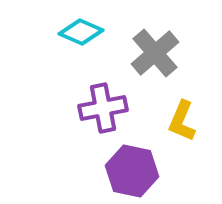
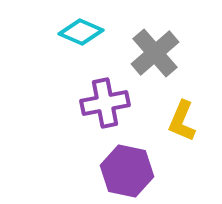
purple cross: moved 2 px right, 5 px up
purple hexagon: moved 5 px left
